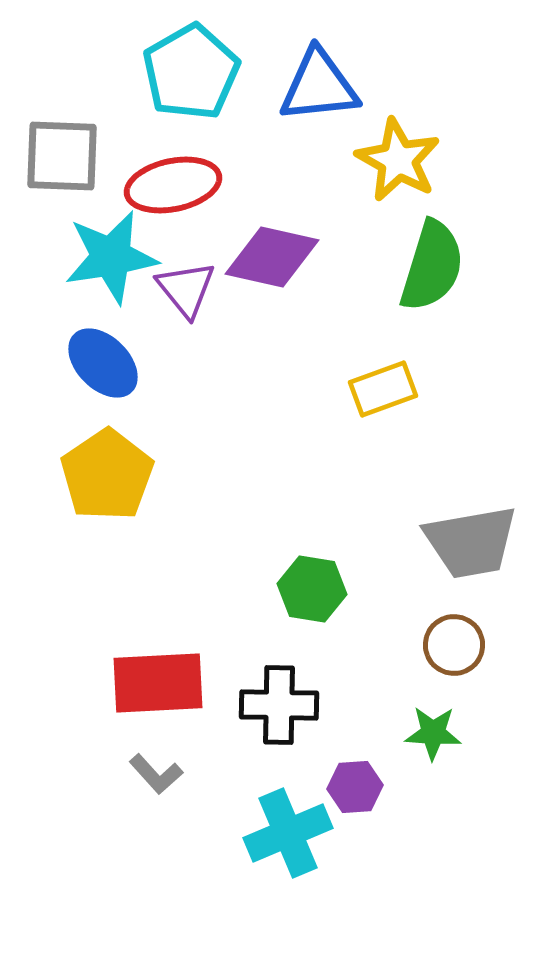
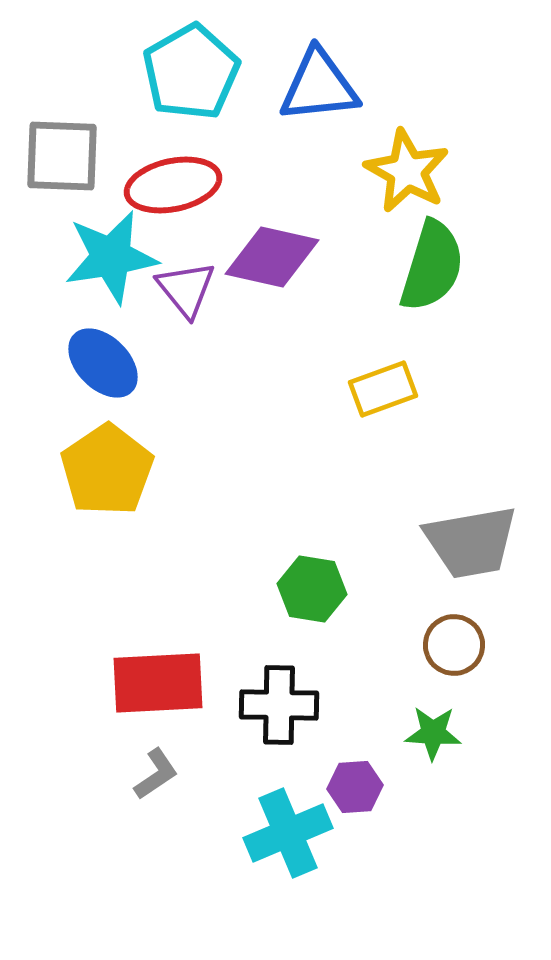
yellow star: moved 9 px right, 11 px down
yellow pentagon: moved 5 px up
gray L-shape: rotated 82 degrees counterclockwise
